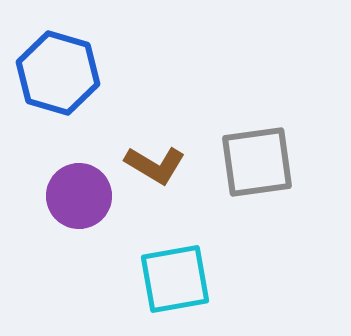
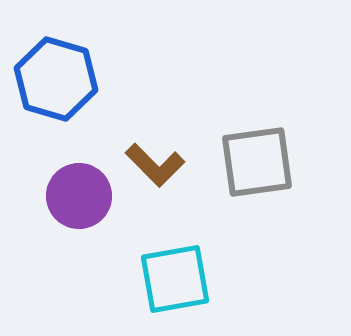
blue hexagon: moved 2 px left, 6 px down
brown L-shape: rotated 14 degrees clockwise
